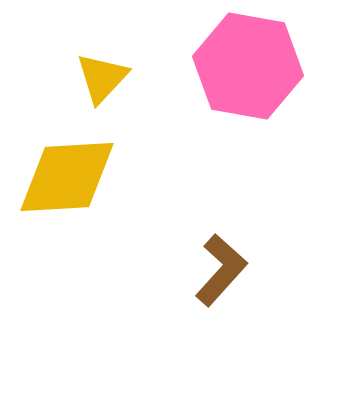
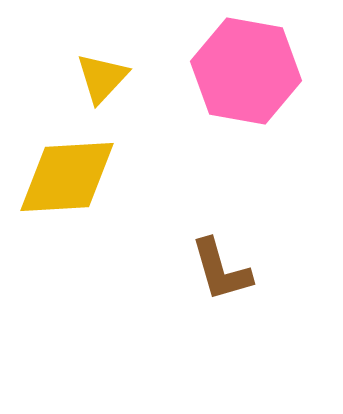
pink hexagon: moved 2 px left, 5 px down
brown L-shape: rotated 122 degrees clockwise
